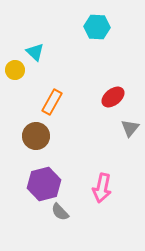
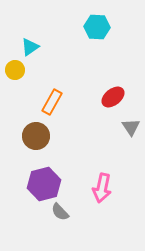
cyan triangle: moved 5 px left, 5 px up; rotated 42 degrees clockwise
gray triangle: moved 1 px right, 1 px up; rotated 12 degrees counterclockwise
